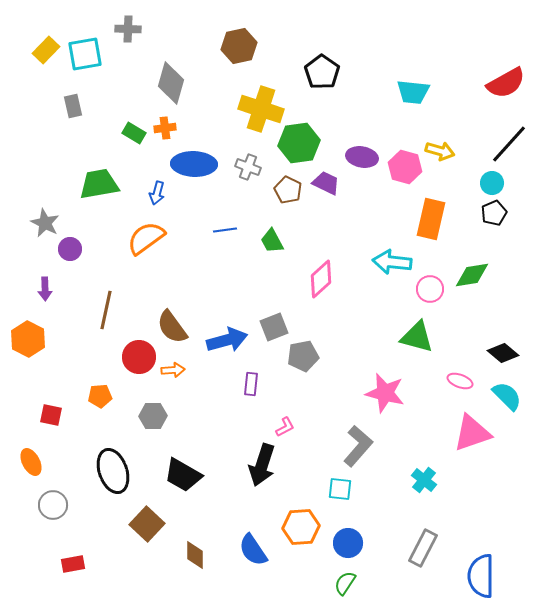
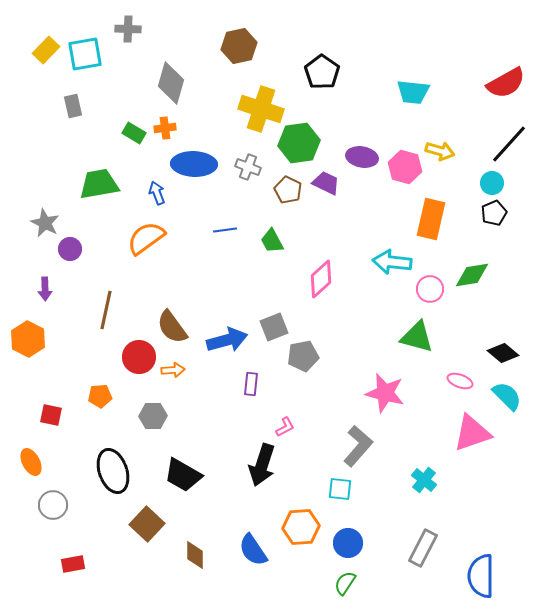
blue arrow at (157, 193): rotated 145 degrees clockwise
